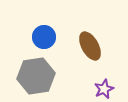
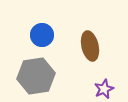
blue circle: moved 2 px left, 2 px up
brown ellipse: rotated 16 degrees clockwise
